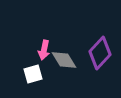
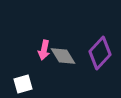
gray diamond: moved 1 px left, 4 px up
white square: moved 10 px left, 10 px down
